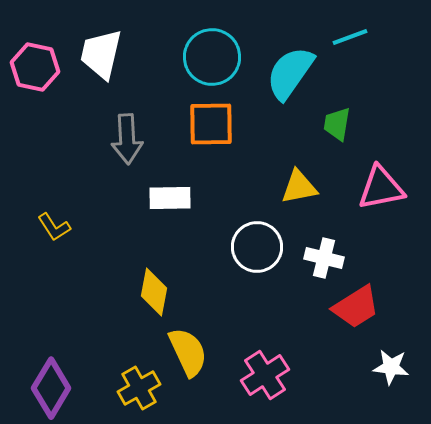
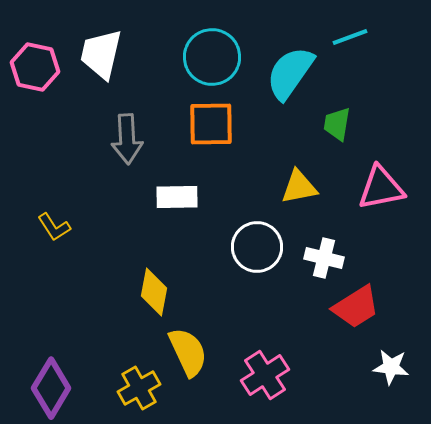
white rectangle: moved 7 px right, 1 px up
